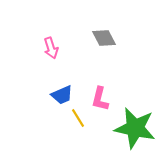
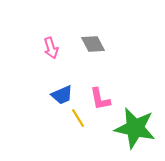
gray diamond: moved 11 px left, 6 px down
pink L-shape: rotated 25 degrees counterclockwise
